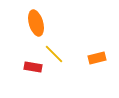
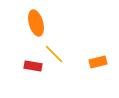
orange rectangle: moved 1 px right, 4 px down
red rectangle: moved 1 px up
